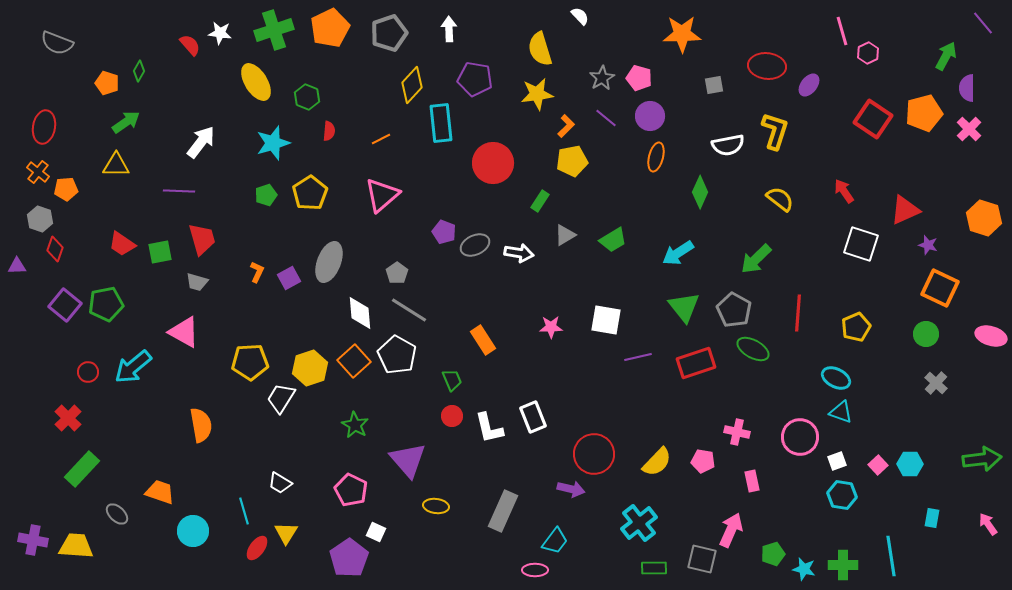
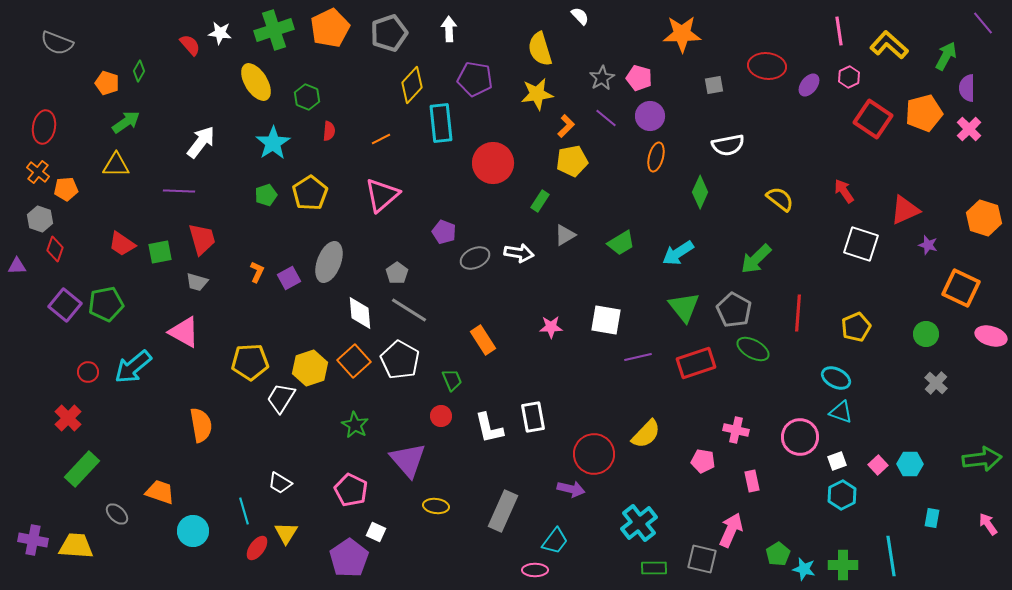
pink line at (842, 31): moved 3 px left; rotated 8 degrees clockwise
pink hexagon at (868, 53): moved 19 px left, 24 px down
yellow L-shape at (775, 131): moved 114 px right, 86 px up; rotated 66 degrees counterclockwise
cyan star at (273, 143): rotated 16 degrees counterclockwise
green trapezoid at (613, 240): moved 8 px right, 3 px down
gray ellipse at (475, 245): moved 13 px down
orange square at (940, 288): moved 21 px right
white pentagon at (397, 355): moved 3 px right, 5 px down
red circle at (452, 416): moved 11 px left
white rectangle at (533, 417): rotated 12 degrees clockwise
pink cross at (737, 432): moved 1 px left, 2 px up
yellow semicircle at (657, 462): moved 11 px left, 28 px up
cyan hexagon at (842, 495): rotated 24 degrees clockwise
green pentagon at (773, 554): moved 5 px right; rotated 15 degrees counterclockwise
